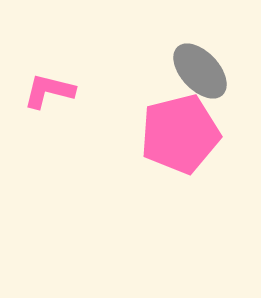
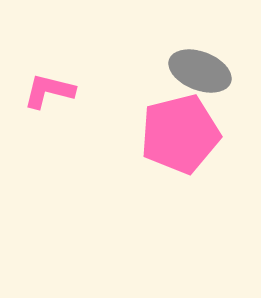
gray ellipse: rotated 26 degrees counterclockwise
